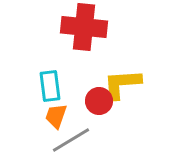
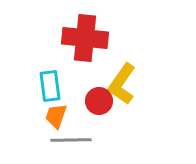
red cross: moved 1 px right, 11 px down
yellow L-shape: rotated 51 degrees counterclockwise
gray line: rotated 30 degrees clockwise
